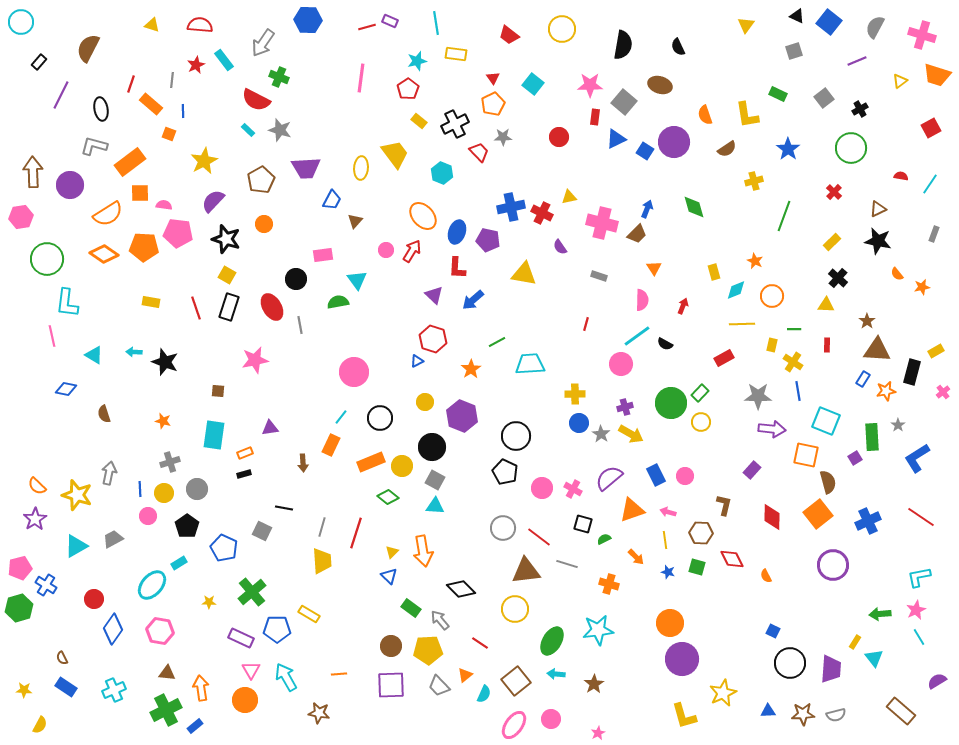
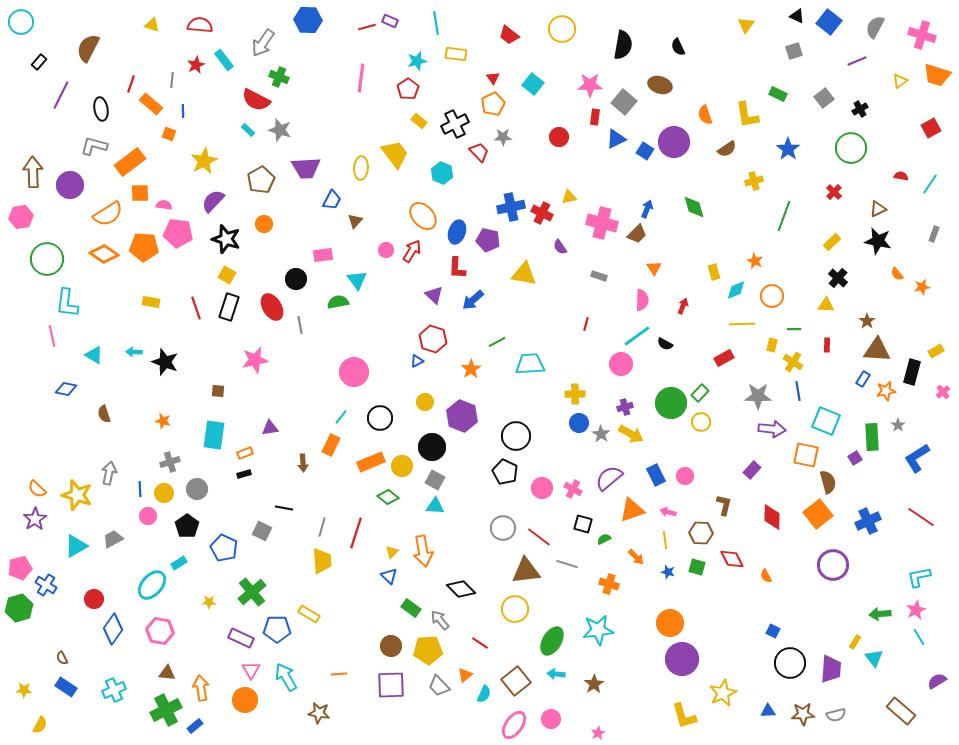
orange semicircle at (37, 486): moved 3 px down
